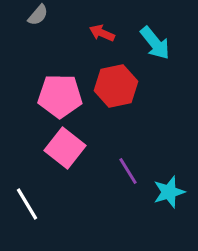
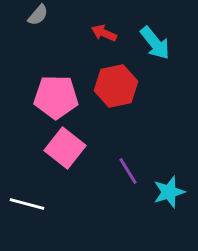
red arrow: moved 2 px right
pink pentagon: moved 4 px left, 1 px down
white line: rotated 44 degrees counterclockwise
